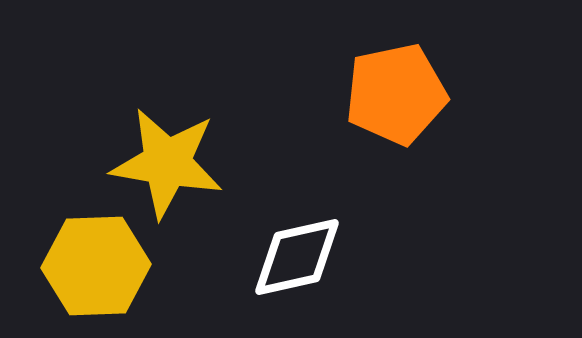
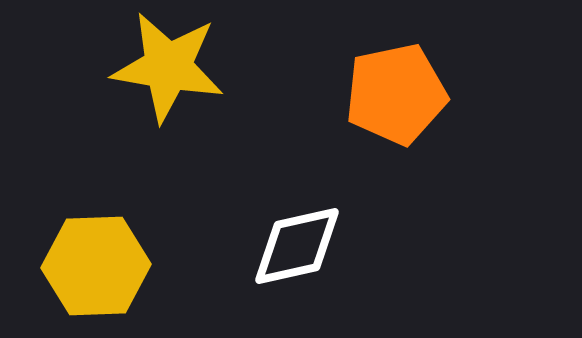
yellow star: moved 1 px right, 96 px up
white diamond: moved 11 px up
